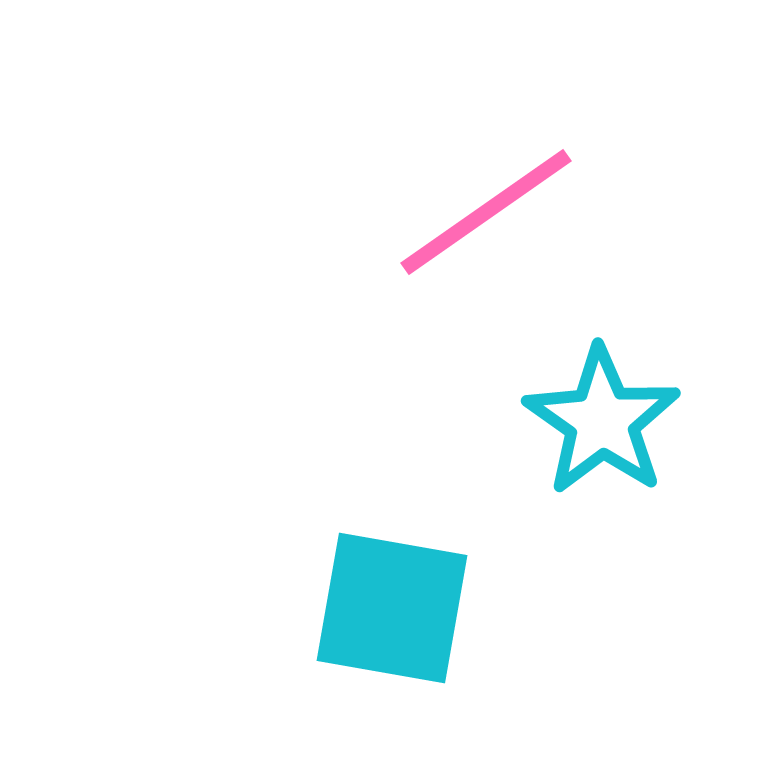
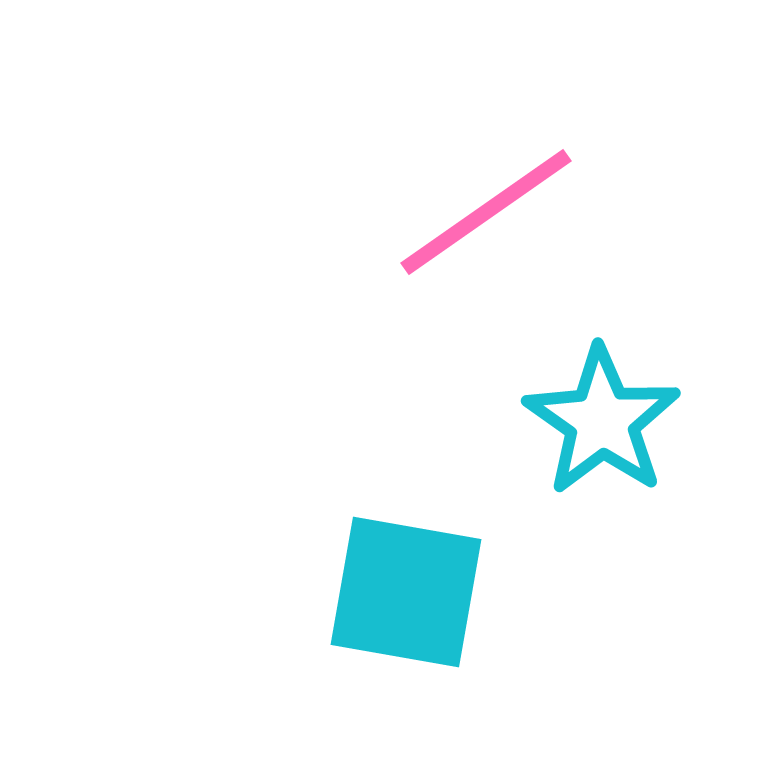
cyan square: moved 14 px right, 16 px up
